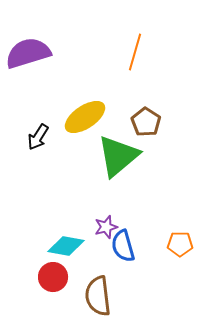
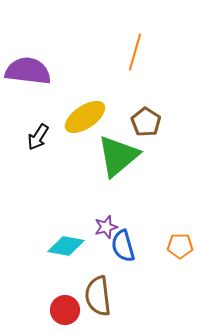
purple semicircle: moved 18 px down; rotated 24 degrees clockwise
orange pentagon: moved 2 px down
red circle: moved 12 px right, 33 px down
